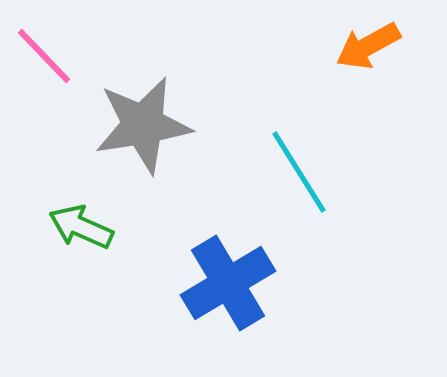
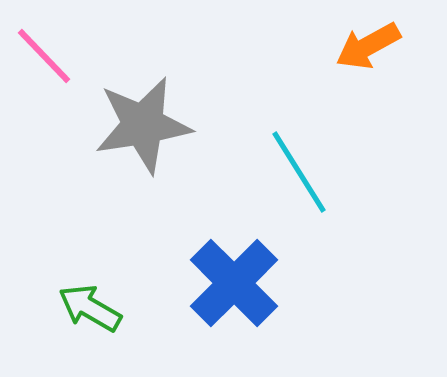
green arrow: moved 9 px right, 81 px down; rotated 6 degrees clockwise
blue cross: moved 6 px right; rotated 14 degrees counterclockwise
